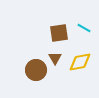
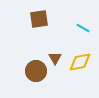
cyan line: moved 1 px left
brown square: moved 20 px left, 14 px up
brown circle: moved 1 px down
